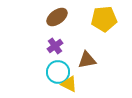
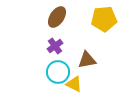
brown ellipse: rotated 20 degrees counterclockwise
yellow triangle: moved 5 px right
